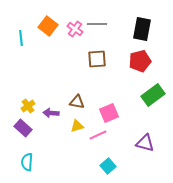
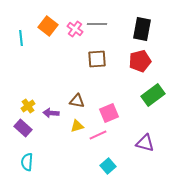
brown triangle: moved 1 px up
